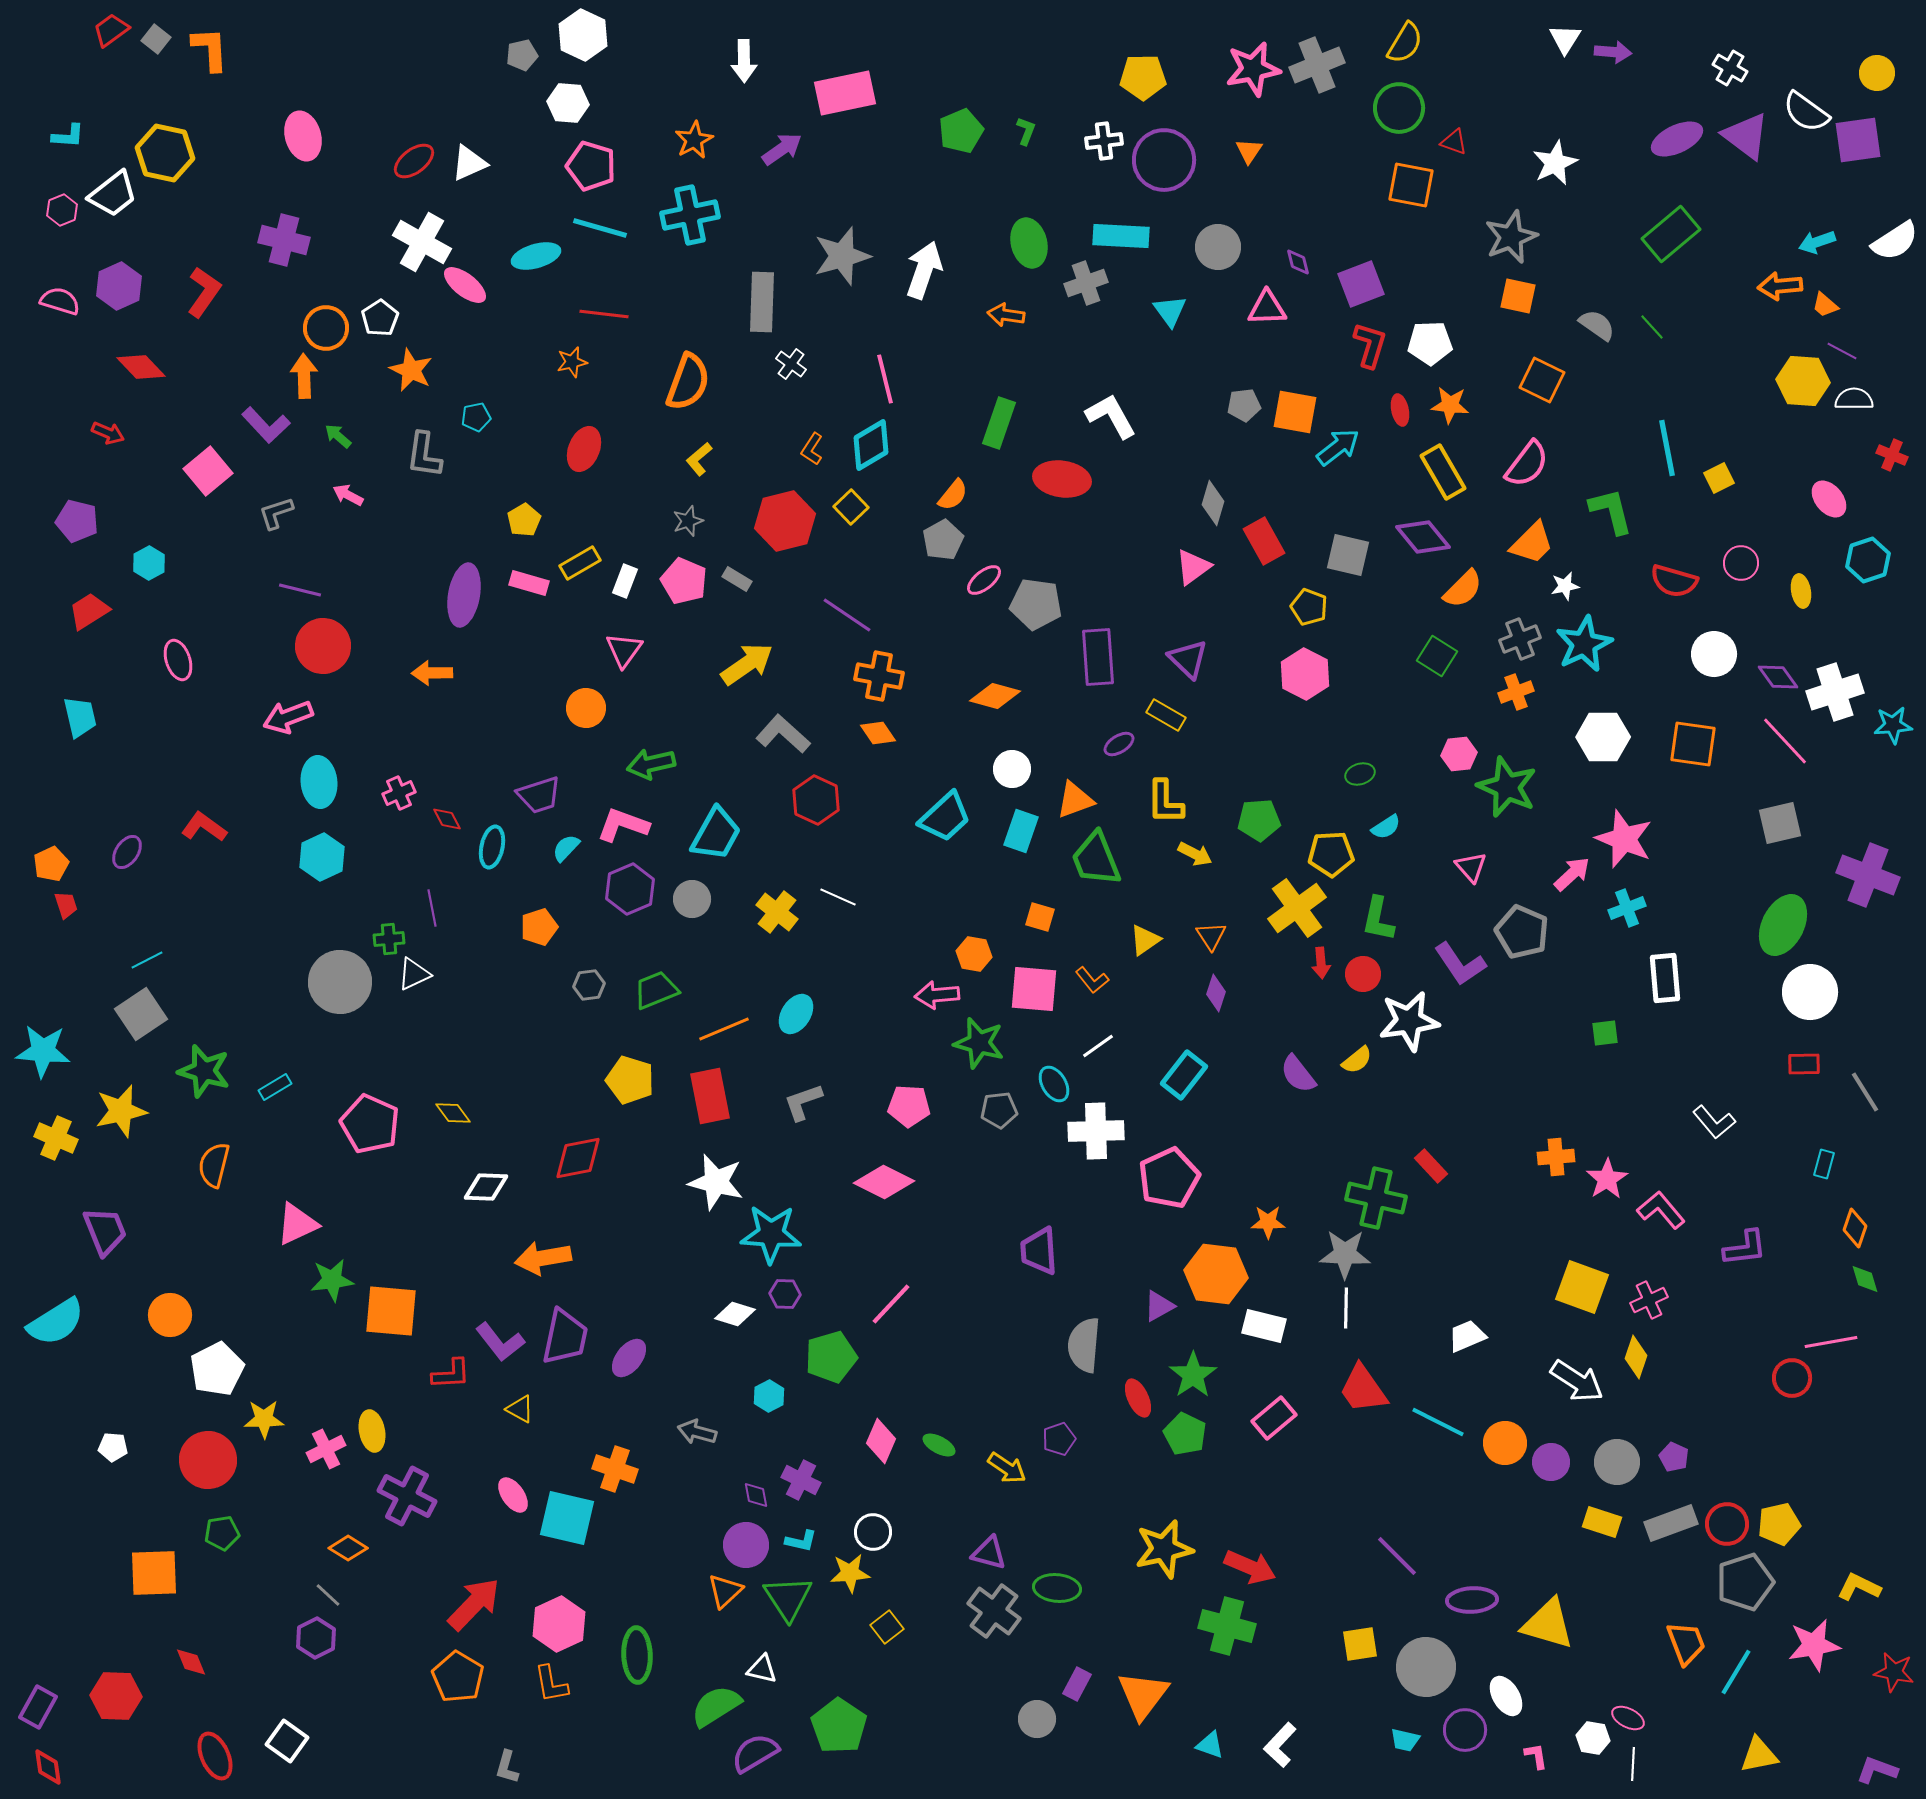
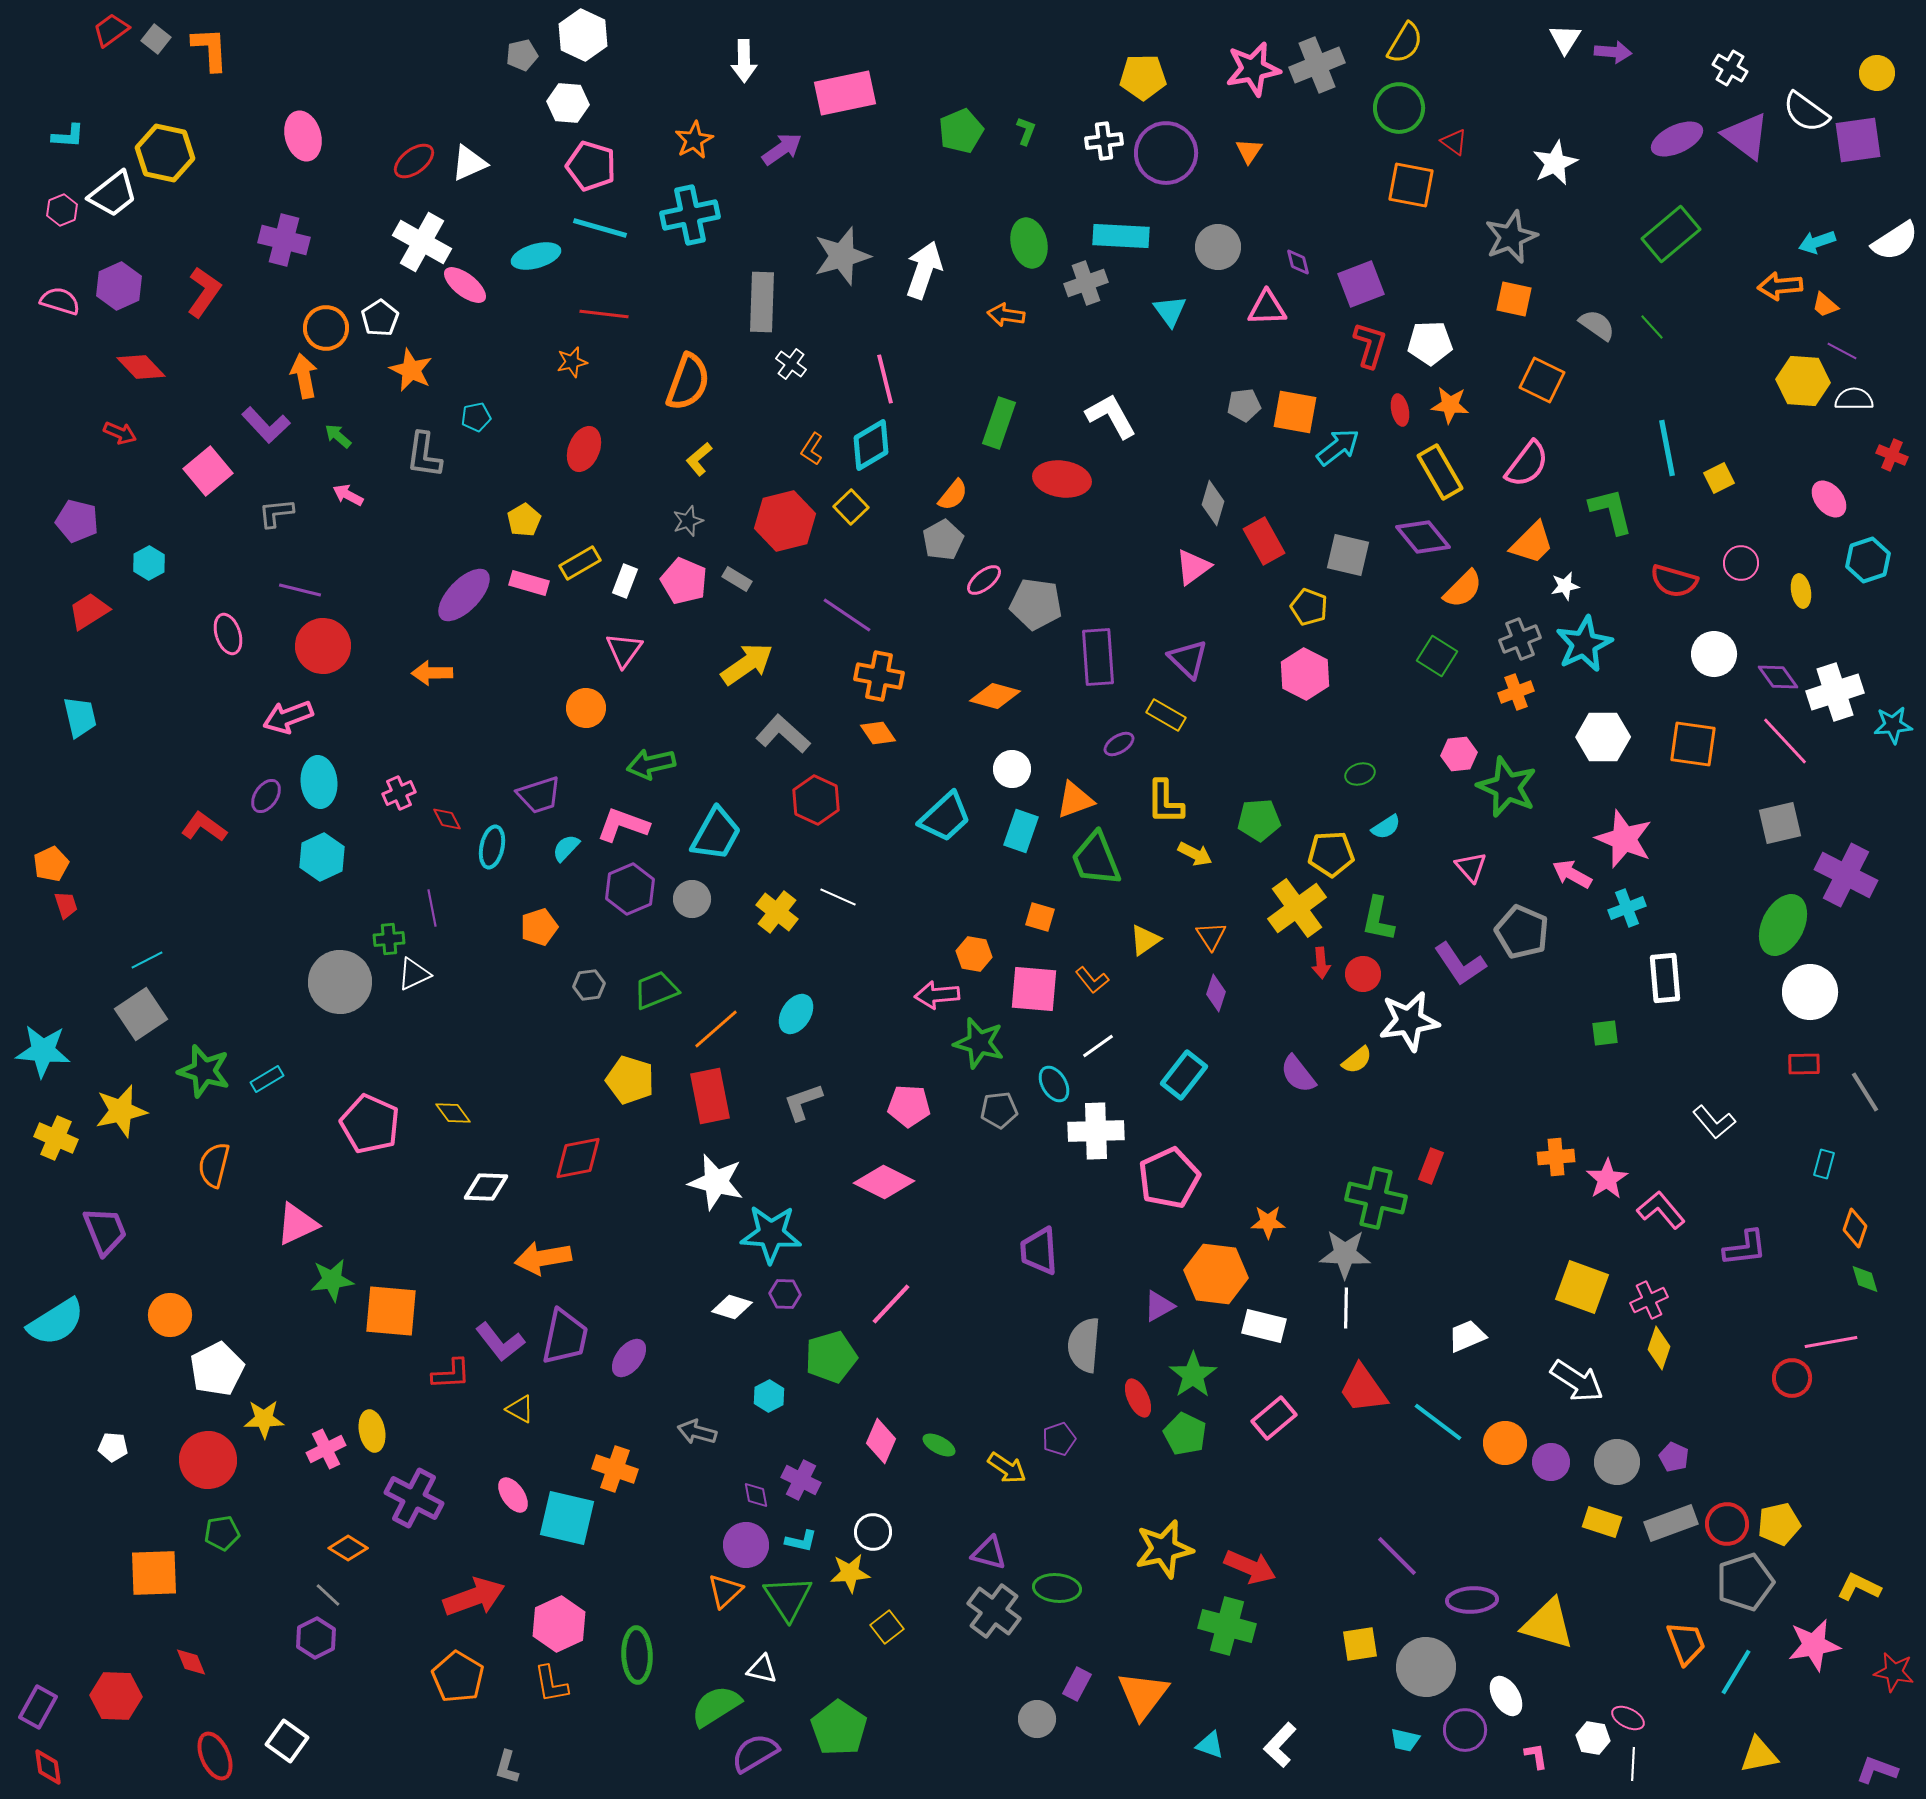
red triangle at (1454, 142): rotated 16 degrees clockwise
purple circle at (1164, 160): moved 2 px right, 7 px up
orange square at (1518, 296): moved 4 px left, 3 px down
orange arrow at (304, 376): rotated 9 degrees counterclockwise
red arrow at (108, 433): moved 12 px right
yellow rectangle at (1443, 472): moved 3 px left
gray L-shape at (276, 513): rotated 12 degrees clockwise
purple ellipse at (464, 595): rotated 34 degrees clockwise
pink ellipse at (178, 660): moved 50 px right, 26 px up
purple ellipse at (127, 852): moved 139 px right, 56 px up
pink arrow at (1572, 874): rotated 108 degrees counterclockwise
purple cross at (1868, 875): moved 22 px left; rotated 6 degrees clockwise
orange line at (724, 1029): moved 8 px left; rotated 18 degrees counterclockwise
cyan rectangle at (275, 1087): moved 8 px left, 8 px up
red rectangle at (1431, 1166): rotated 64 degrees clockwise
white diamond at (735, 1314): moved 3 px left, 7 px up
yellow diamond at (1636, 1357): moved 23 px right, 9 px up
cyan line at (1438, 1422): rotated 10 degrees clockwise
purple cross at (407, 1496): moved 7 px right, 2 px down
red arrow at (474, 1604): moved 7 px up; rotated 26 degrees clockwise
green pentagon at (839, 1726): moved 2 px down
